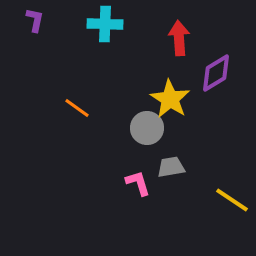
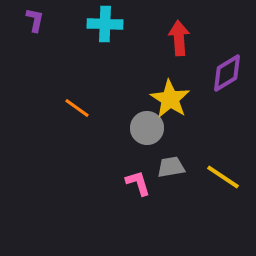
purple diamond: moved 11 px right
yellow line: moved 9 px left, 23 px up
